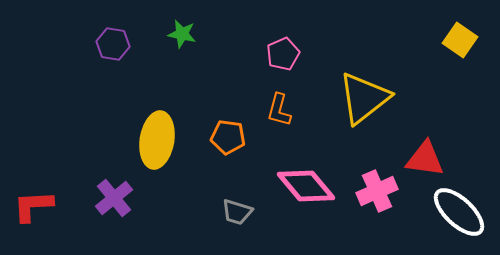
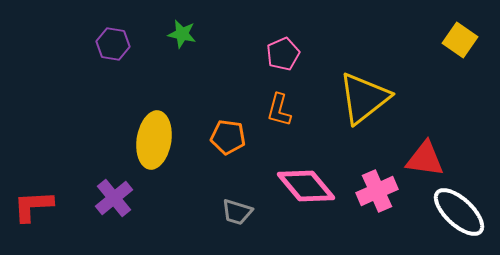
yellow ellipse: moved 3 px left
